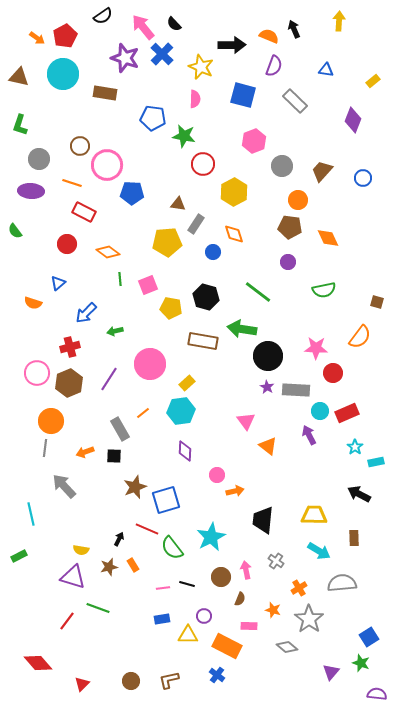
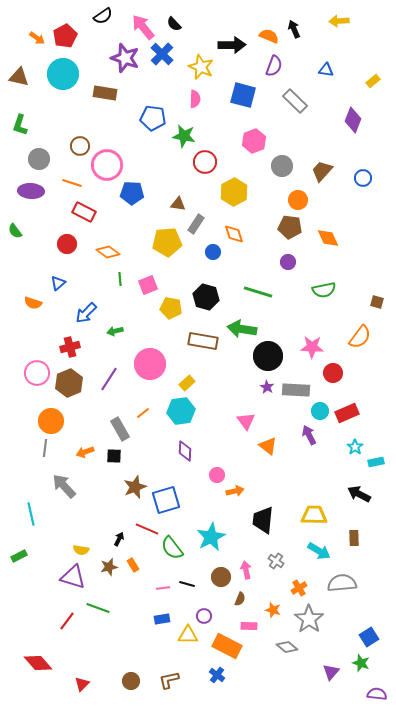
yellow arrow at (339, 21): rotated 96 degrees counterclockwise
red circle at (203, 164): moved 2 px right, 2 px up
green line at (258, 292): rotated 20 degrees counterclockwise
pink star at (316, 348): moved 4 px left, 1 px up
